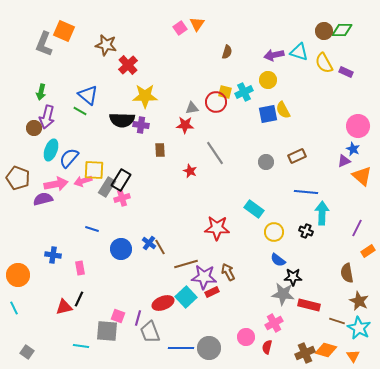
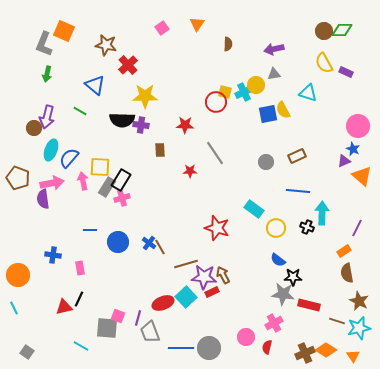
pink square at (180, 28): moved 18 px left
brown semicircle at (227, 52): moved 1 px right, 8 px up; rotated 16 degrees counterclockwise
cyan triangle at (299, 52): moved 9 px right, 41 px down
purple arrow at (274, 55): moved 6 px up
yellow circle at (268, 80): moved 12 px left, 5 px down
green arrow at (41, 92): moved 6 px right, 18 px up
blue triangle at (88, 95): moved 7 px right, 10 px up
gray triangle at (192, 108): moved 82 px right, 34 px up
yellow square at (94, 170): moved 6 px right, 3 px up
red star at (190, 171): rotated 24 degrees counterclockwise
pink arrow at (83, 181): rotated 96 degrees clockwise
pink arrow at (56, 184): moved 4 px left, 1 px up
blue line at (306, 192): moved 8 px left, 1 px up
purple semicircle at (43, 199): rotated 84 degrees counterclockwise
red star at (217, 228): rotated 15 degrees clockwise
blue line at (92, 229): moved 2 px left, 1 px down; rotated 16 degrees counterclockwise
black cross at (306, 231): moved 1 px right, 4 px up
yellow circle at (274, 232): moved 2 px right, 4 px up
blue circle at (121, 249): moved 3 px left, 7 px up
orange rectangle at (368, 251): moved 24 px left
brown arrow at (228, 272): moved 5 px left, 3 px down
cyan star at (359, 328): rotated 30 degrees clockwise
gray square at (107, 331): moved 3 px up
cyan line at (81, 346): rotated 21 degrees clockwise
orange diamond at (326, 350): rotated 15 degrees clockwise
